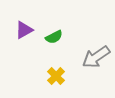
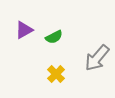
gray arrow: moved 1 px right, 1 px down; rotated 16 degrees counterclockwise
yellow cross: moved 2 px up
